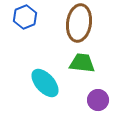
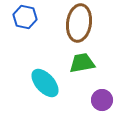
blue hexagon: rotated 25 degrees counterclockwise
green trapezoid: rotated 16 degrees counterclockwise
purple circle: moved 4 px right
